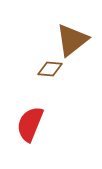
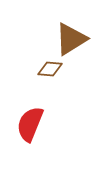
brown triangle: moved 1 px left, 1 px up; rotated 6 degrees clockwise
